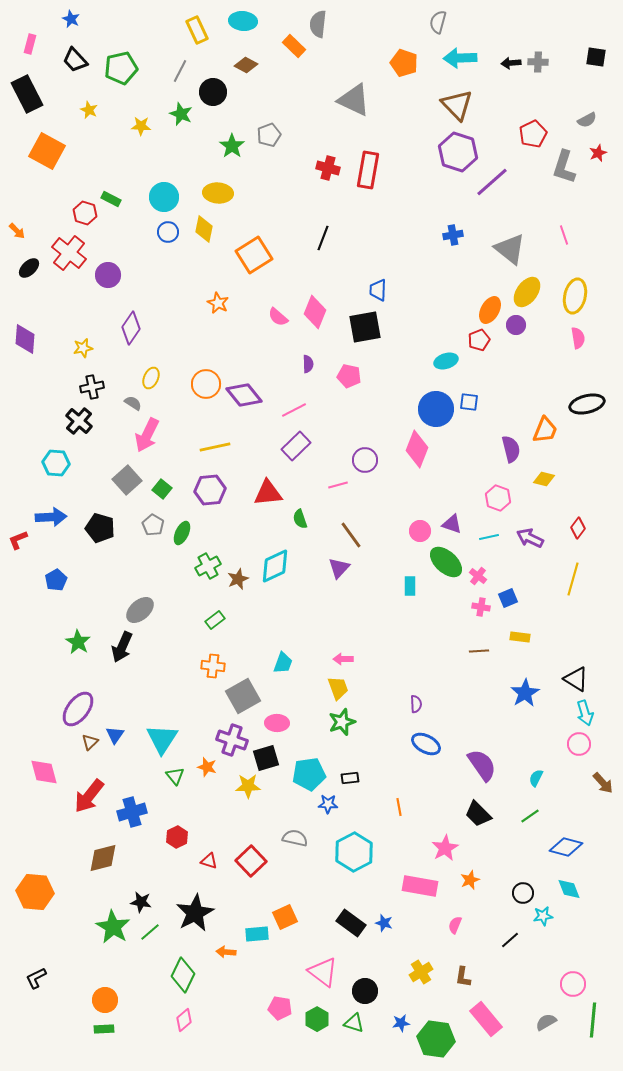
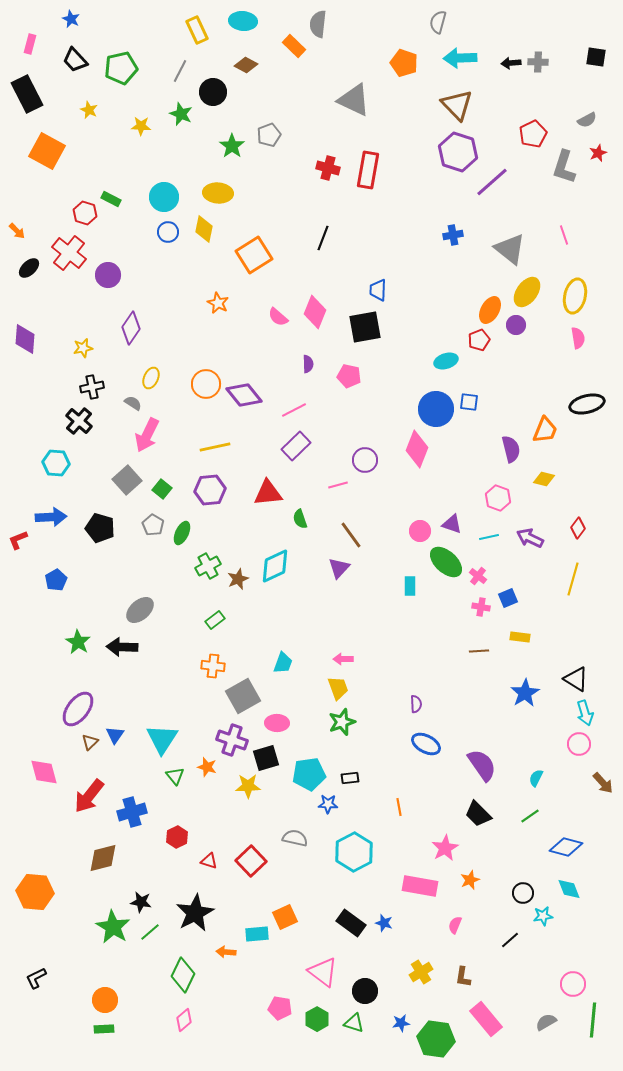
black arrow at (122, 647): rotated 68 degrees clockwise
